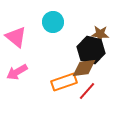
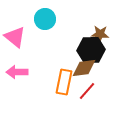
cyan circle: moved 8 px left, 3 px up
pink triangle: moved 1 px left
black hexagon: rotated 16 degrees counterclockwise
pink arrow: rotated 30 degrees clockwise
orange rectangle: rotated 60 degrees counterclockwise
